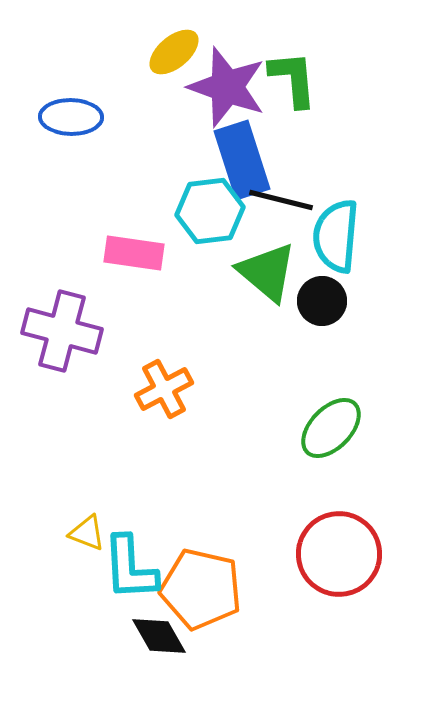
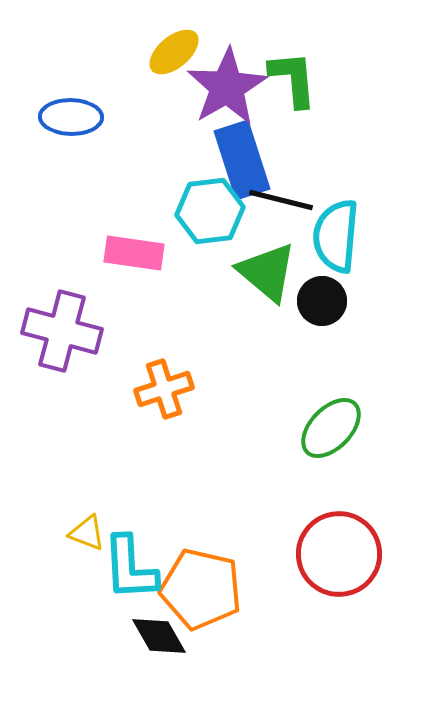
purple star: rotated 22 degrees clockwise
orange cross: rotated 10 degrees clockwise
